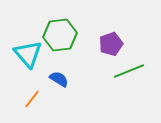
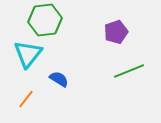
green hexagon: moved 15 px left, 15 px up
purple pentagon: moved 5 px right, 12 px up
cyan triangle: rotated 20 degrees clockwise
orange line: moved 6 px left
